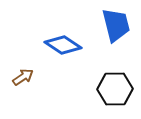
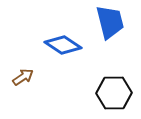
blue trapezoid: moved 6 px left, 3 px up
black hexagon: moved 1 px left, 4 px down
